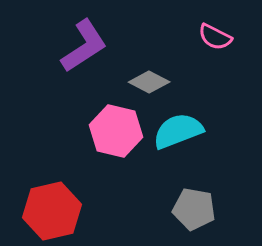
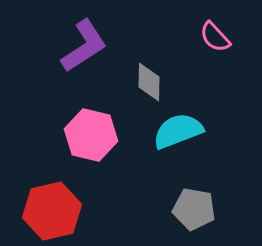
pink semicircle: rotated 20 degrees clockwise
gray diamond: rotated 63 degrees clockwise
pink hexagon: moved 25 px left, 4 px down
